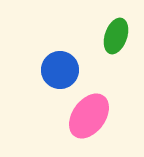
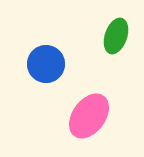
blue circle: moved 14 px left, 6 px up
